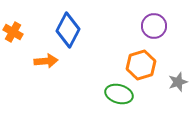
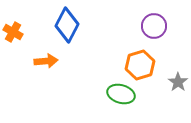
blue diamond: moved 1 px left, 5 px up
orange hexagon: moved 1 px left
gray star: rotated 18 degrees counterclockwise
green ellipse: moved 2 px right
